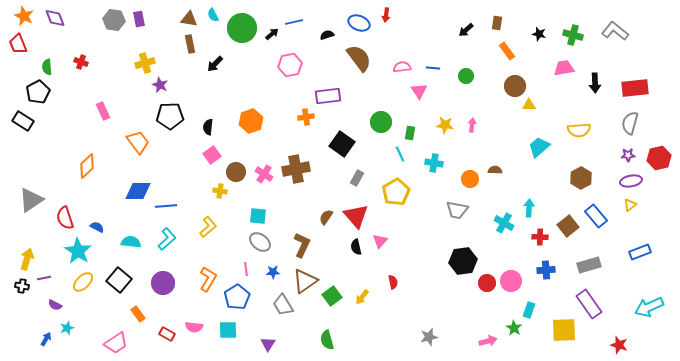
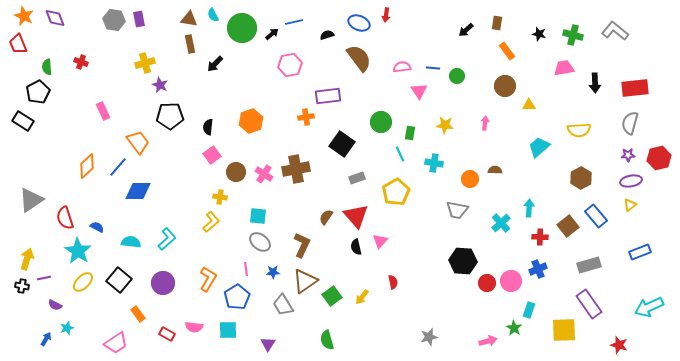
green circle at (466, 76): moved 9 px left
brown circle at (515, 86): moved 10 px left
pink arrow at (472, 125): moved 13 px right, 2 px up
gray rectangle at (357, 178): rotated 42 degrees clockwise
yellow cross at (220, 191): moved 6 px down
blue line at (166, 206): moved 48 px left, 39 px up; rotated 45 degrees counterclockwise
cyan cross at (504, 223): moved 3 px left; rotated 18 degrees clockwise
yellow L-shape at (208, 227): moved 3 px right, 5 px up
black hexagon at (463, 261): rotated 12 degrees clockwise
blue cross at (546, 270): moved 8 px left, 1 px up; rotated 18 degrees counterclockwise
